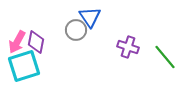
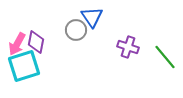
blue triangle: moved 2 px right
pink arrow: moved 2 px down
